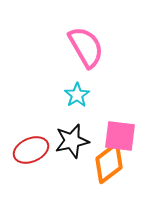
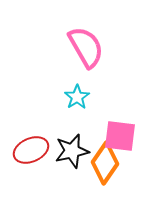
cyan star: moved 2 px down
black star: moved 10 px down
orange diamond: moved 4 px left; rotated 18 degrees counterclockwise
